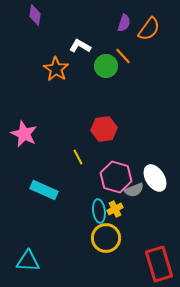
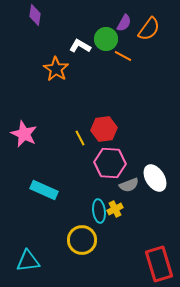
purple semicircle: rotated 12 degrees clockwise
orange line: rotated 18 degrees counterclockwise
green circle: moved 27 px up
yellow line: moved 2 px right, 19 px up
pink hexagon: moved 6 px left, 14 px up; rotated 12 degrees counterclockwise
gray semicircle: moved 5 px left, 5 px up
yellow circle: moved 24 px left, 2 px down
cyan triangle: rotated 10 degrees counterclockwise
